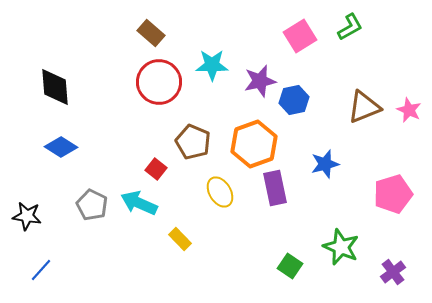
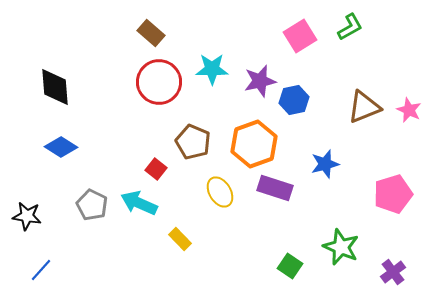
cyan star: moved 4 px down
purple rectangle: rotated 60 degrees counterclockwise
